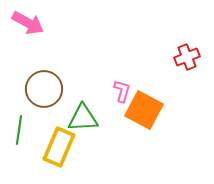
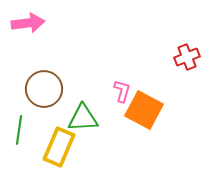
pink arrow: rotated 36 degrees counterclockwise
